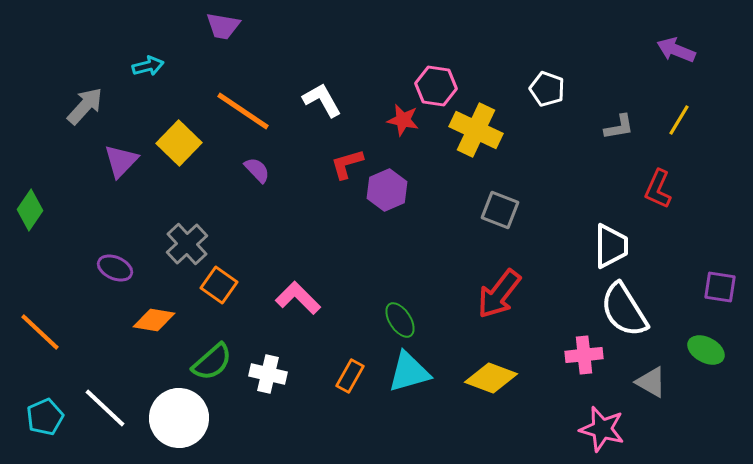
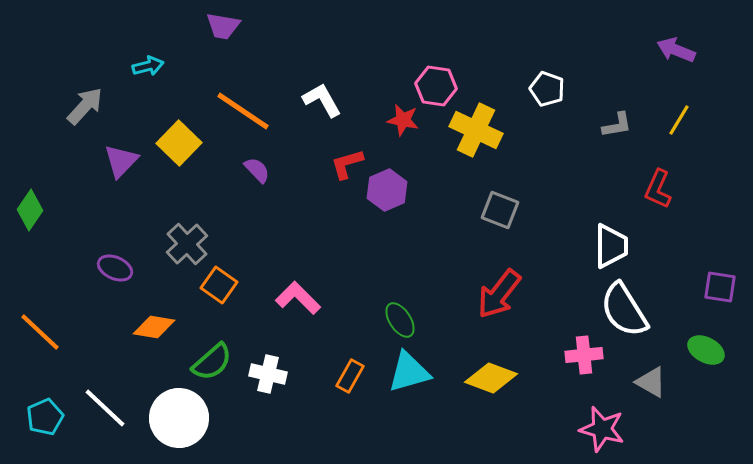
gray L-shape at (619, 127): moved 2 px left, 2 px up
orange diamond at (154, 320): moved 7 px down
